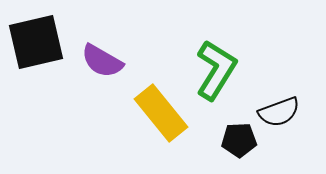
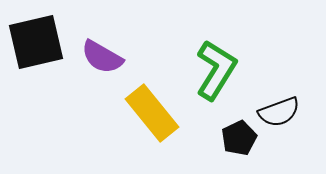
purple semicircle: moved 4 px up
yellow rectangle: moved 9 px left
black pentagon: moved 2 px up; rotated 24 degrees counterclockwise
